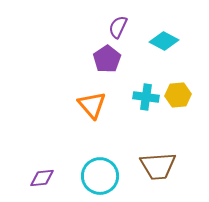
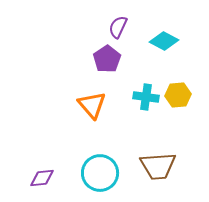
cyan circle: moved 3 px up
